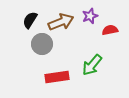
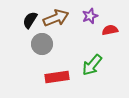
brown arrow: moved 5 px left, 4 px up
